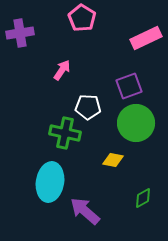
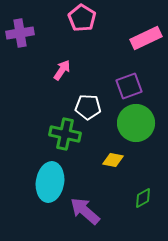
green cross: moved 1 px down
